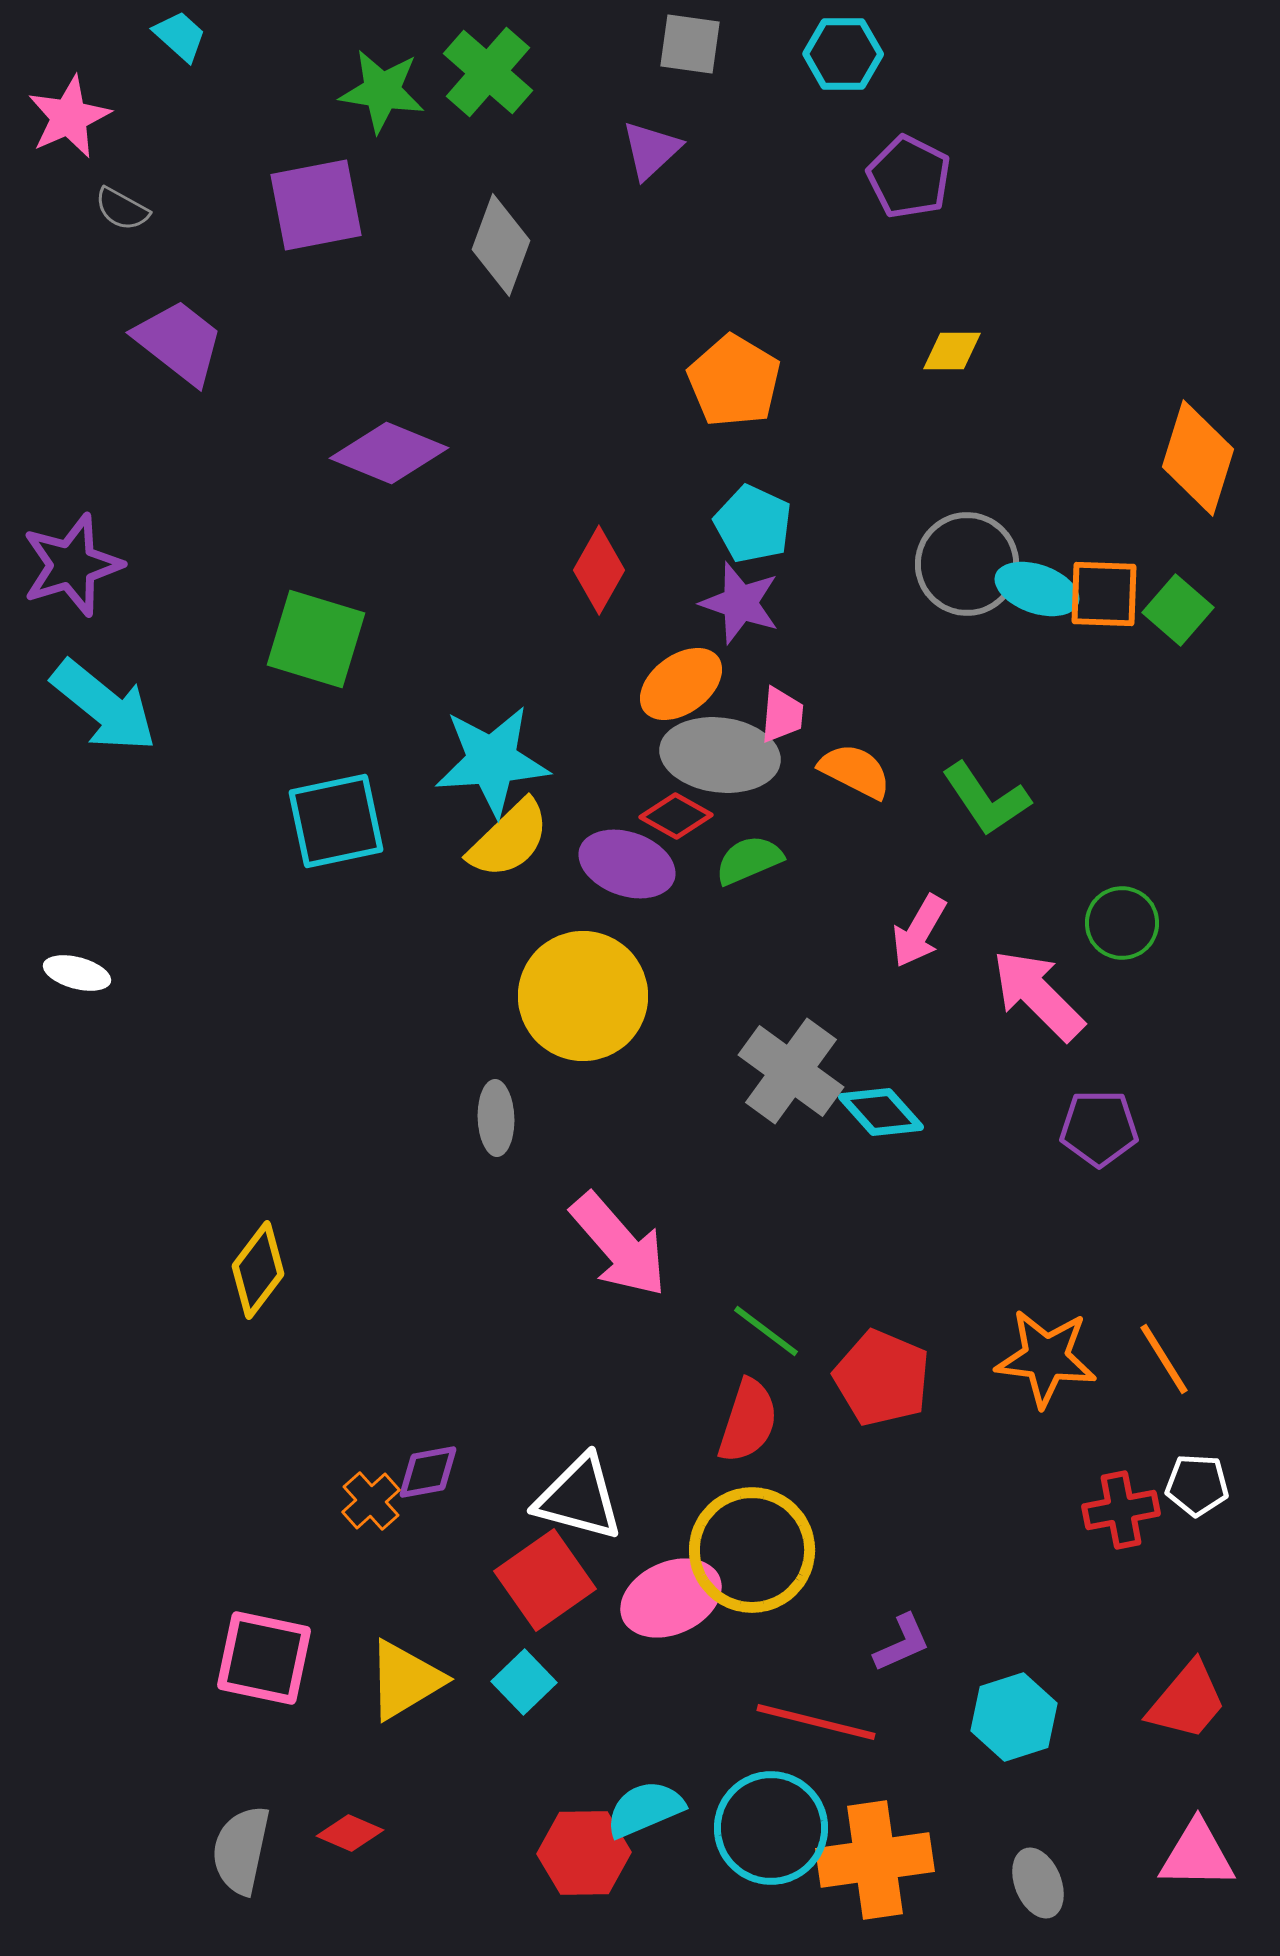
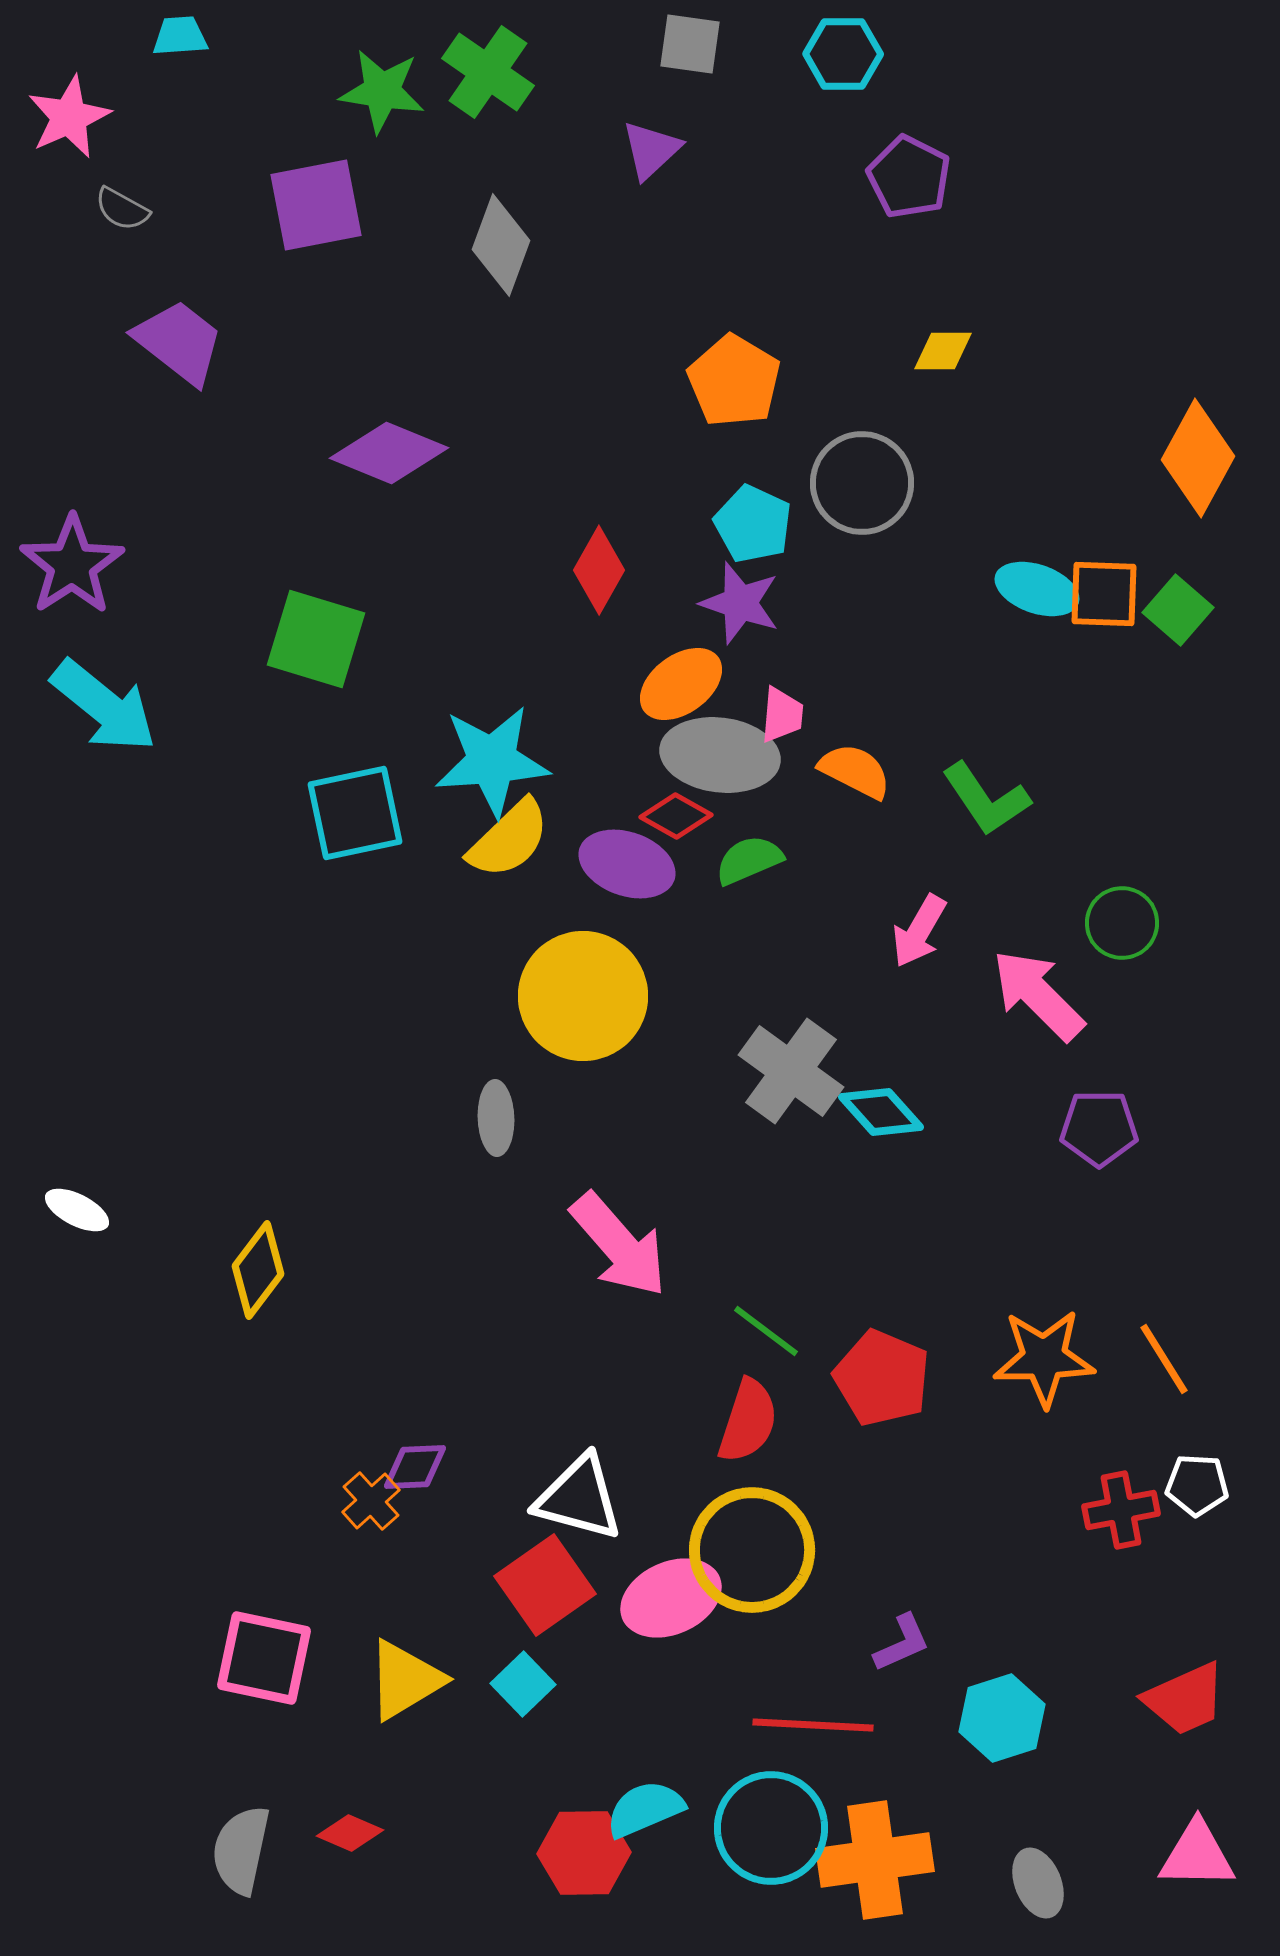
cyan trapezoid at (180, 36): rotated 46 degrees counterclockwise
green cross at (488, 72): rotated 6 degrees counterclockwise
yellow diamond at (952, 351): moved 9 px left
orange diamond at (1198, 458): rotated 11 degrees clockwise
gray circle at (967, 564): moved 105 px left, 81 px up
purple star at (72, 565): rotated 16 degrees counterclockwise
cyan square at (336, 821): moved 19 px right, 8 px up
white ellipse at (77, 973): moved 237 px down; rotated 12 degrees clockwise
orange star at (1046, 1358): moved 2 px left; rotated 8 degrees counterclockwise
purple diamond at (428, 1472): moved 13 px left, 5 px up; rotated 8 degrees clockwise
red square at (545, 1580): moved 5 px down
cyan square at (524, 1682): moved 1 px left, 2 px down
red trapezoid at (1187, 1701): moved 2 px left, 2 px up; rotated 26 degrees clockwise
cyan hexagon at (1014, 1717): moved 12 px left, 1 px down
red line at (816, 1722): moved 3 px left, 3 px down; rotated 11 degrees counterclockwise
